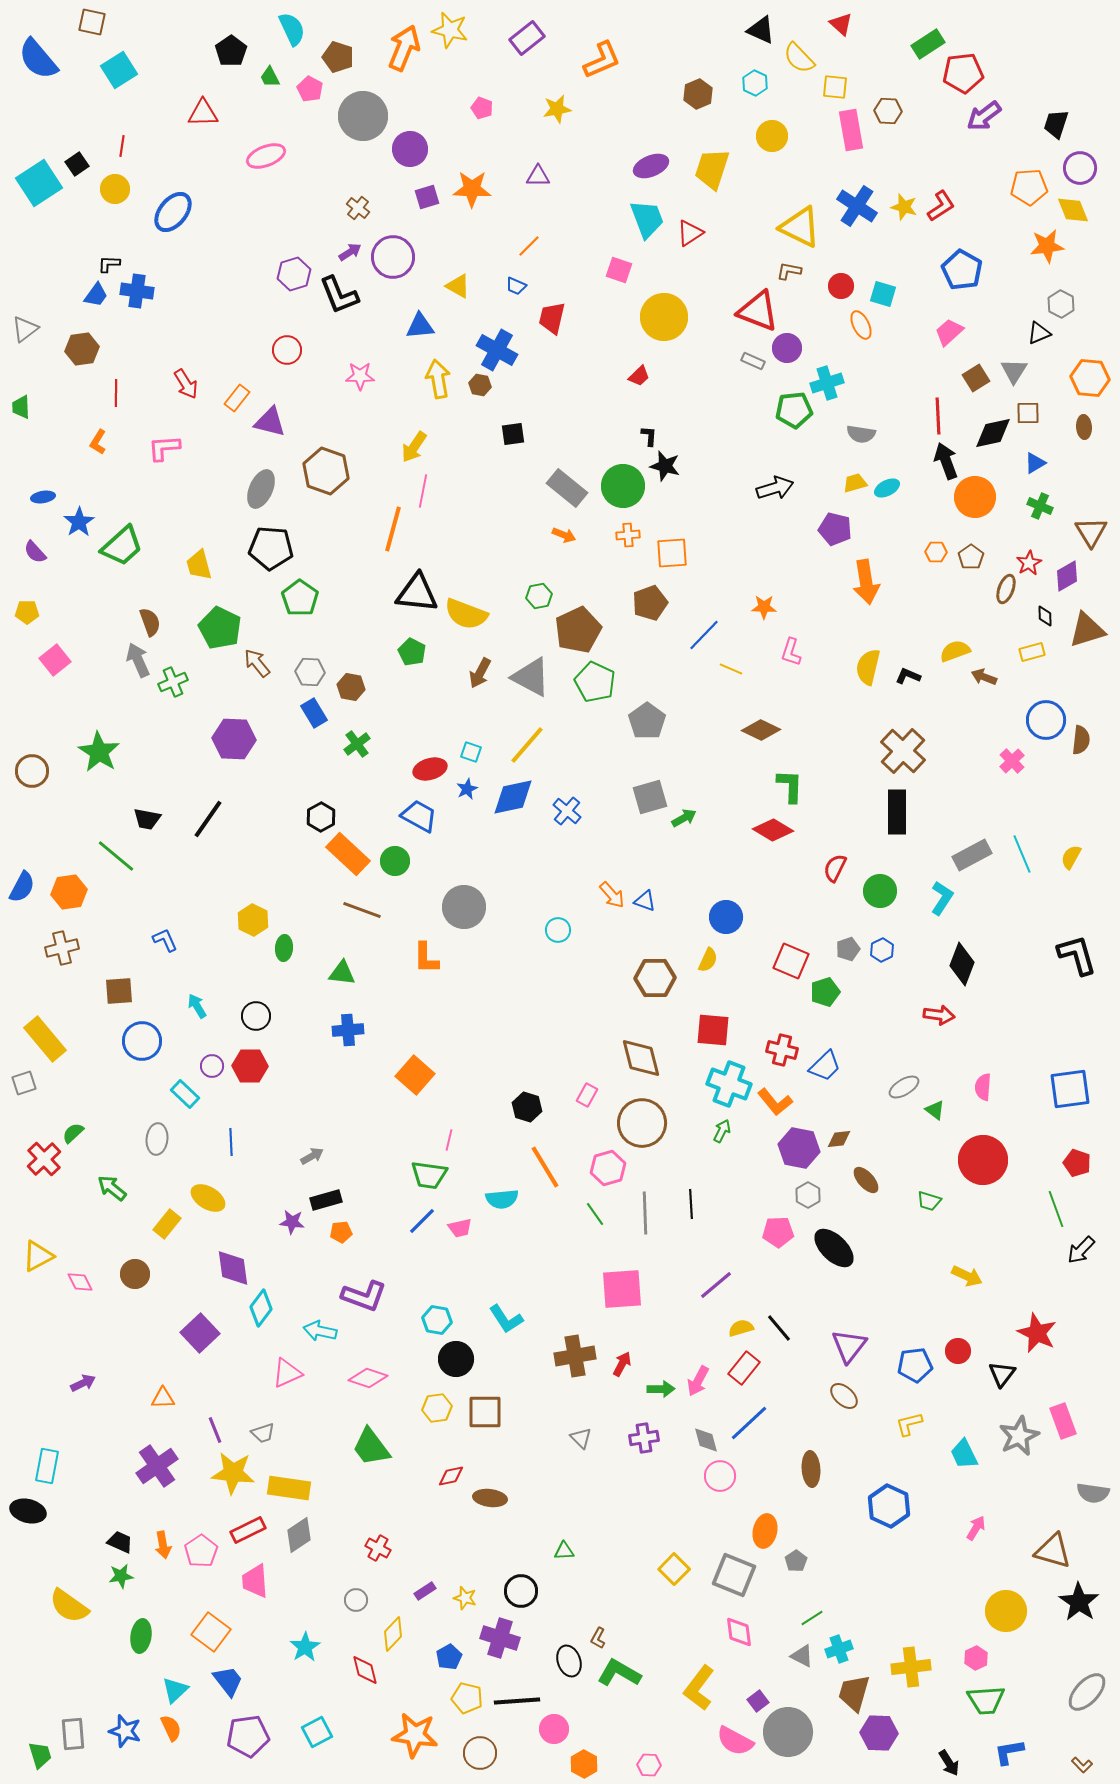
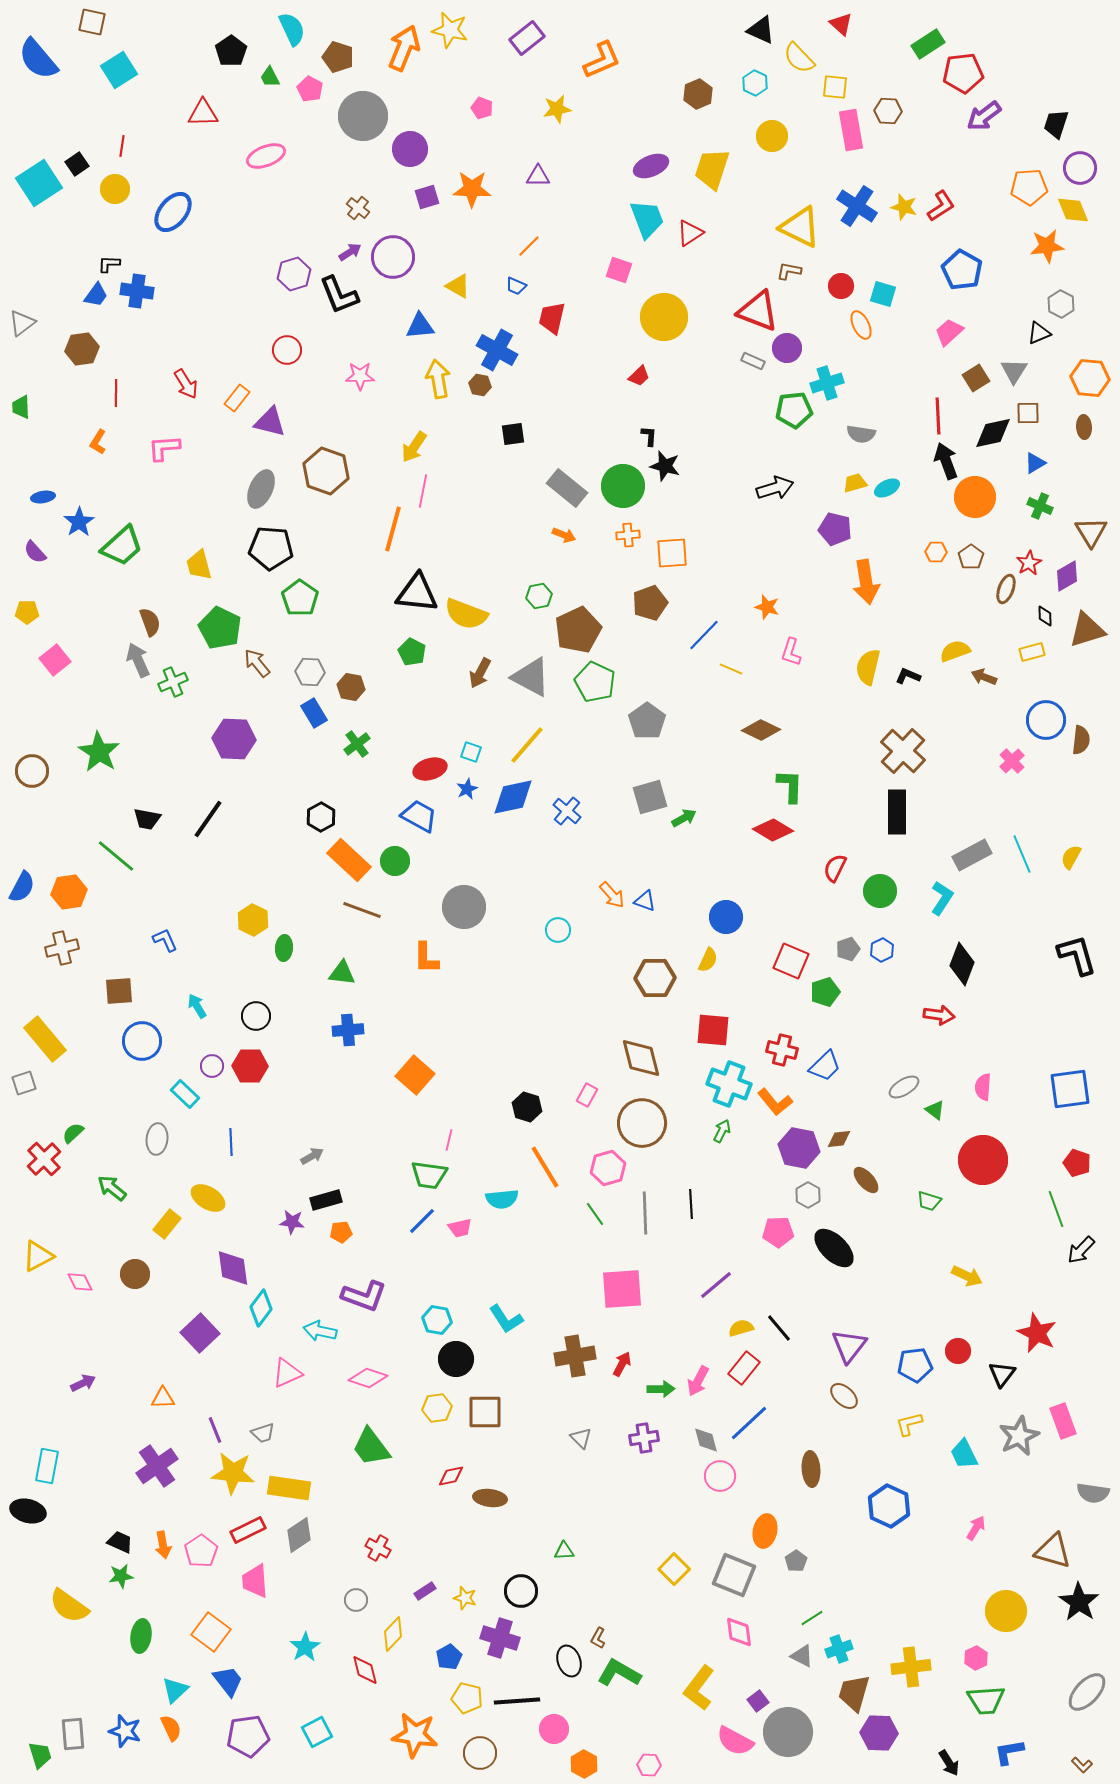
gray triangle at (25, 329): moved 3 px left, 6 px up
orange star at (764, 607): moved 3 px right; rotated 15 degrees clockwise
orange rectangle at (348, 854): moved 1 px right, 6 px down
